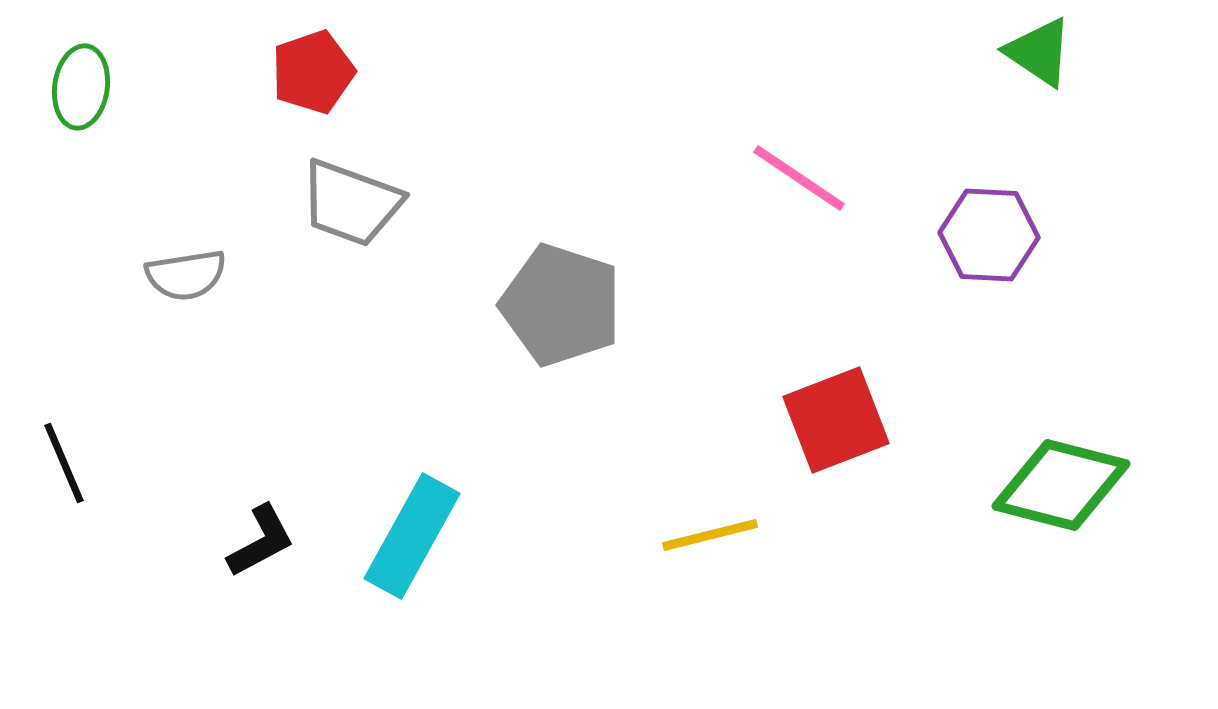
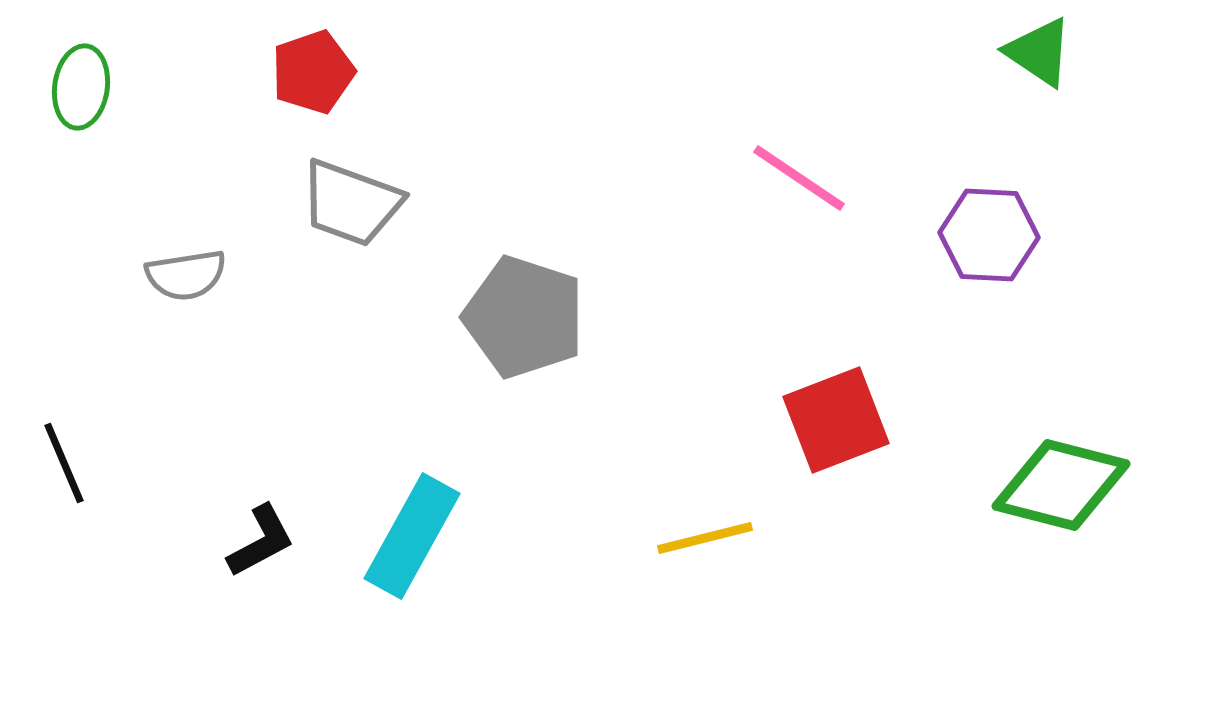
gray pentagon: moved 37 px left, 12 px down
yellow line: moved 5 px left, 3 px down
